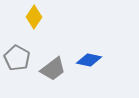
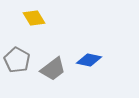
yellow diamond: moved 1 px down; rotated 65 degrees counterclockwise
gray pentagon: moved 2 px down
